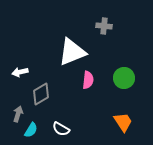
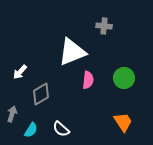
white arrow: rotated 35 degrees counterclockwise
gray arrow: moved 6 px left
white semicircle: rotated 12 degrees clockwise
